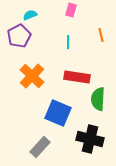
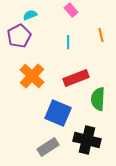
pink rectangle: rotated 56 degrees counterclockwise
red rectangle: moved 1 px left, 1 px down; rotated 30 degrees counterclockwise
black cross: moved 3 px left, 1 px down
gray rectangle: moved 8 px right; rotated 15 degrees clockwise
